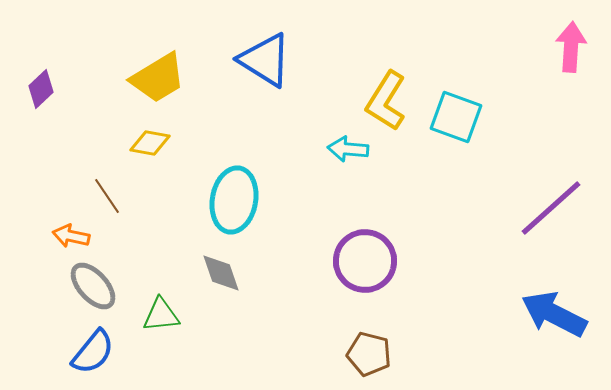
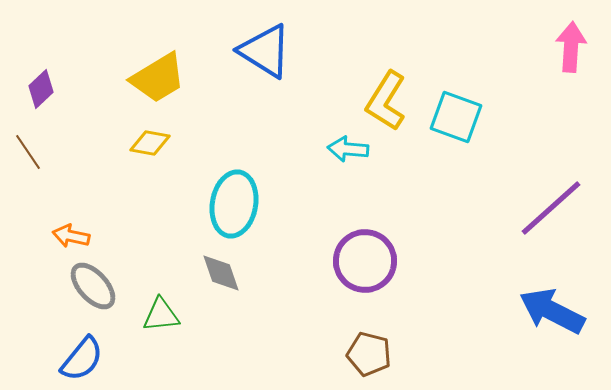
blue triangle: moved 9 px up
brown line: moved 79 px left, 44 px up
cyan ellipse: moved 4 px down
blue arrow: moved 2 px left, 3 px up
blue semicircle: moved 11 px left, 7 px down
